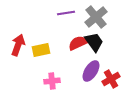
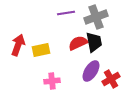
gray cross: rotated 20 degrees clockwise
black trapezoid: rotated 25 degrees clockwise
